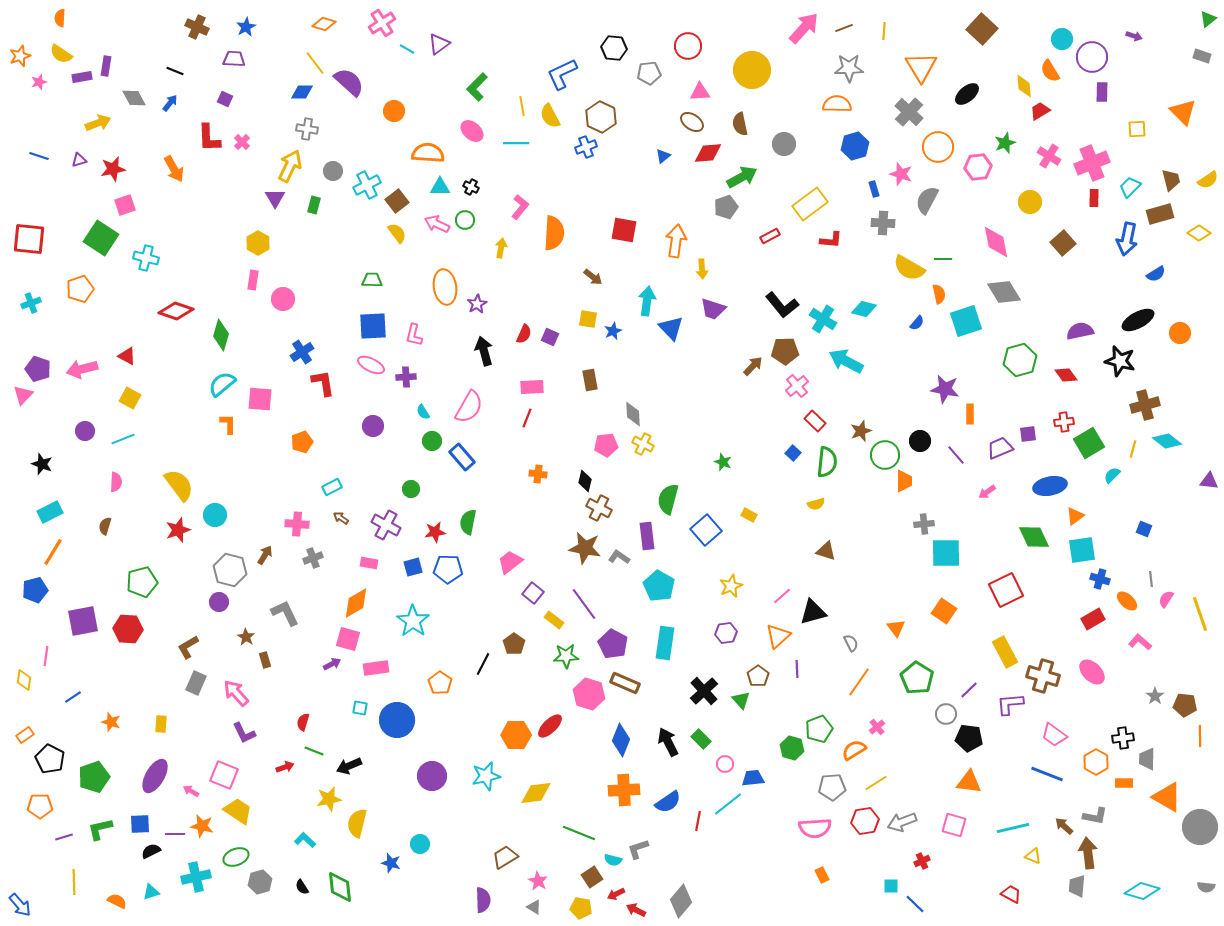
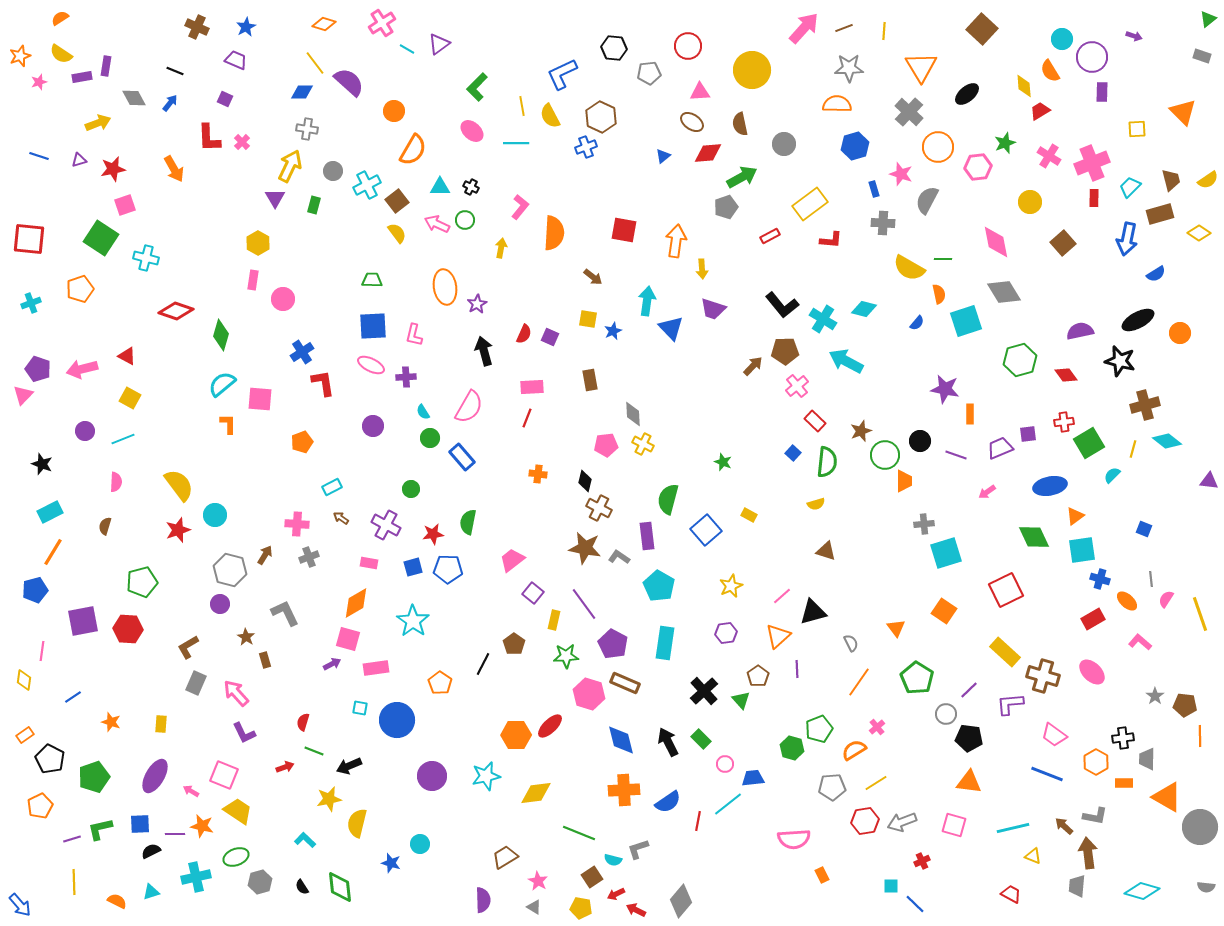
orange semicircle at (60, 18): rotated 54 degrees clockwise
purple trapezoid at (234, 59): moved 2 px right, 1 px down; rotated 20 degrees clockwise
orange semicircle at (428, 153): moved 15 px left, 3 px up; rotated 116 degrees clockwise
green circle at (432, 441): moved 2 px left, 3 px up
purple line at (956, 455): rotated 30 degrees counterclockwise
red star at (435, 532): moved 2 px left, 2 px down
cyan square at (946, 553): rotated 16 degrees counterclockwise
gray cross at (313, 558): moved 4 px left, 1 px up
pink trapezoid at (510, 562): moved 2 px right, 2 px up
purple circle at (219, 602): moved 1 px right, 2 px down
yellow rectangle at (554, 620): rotated 66 degrees clockwise
yellow rectangle at (1005, 652): rotated 20 degrees counterclockwise
pink line at (46, 656): moved 4 px left, 5 px up
blue diamond at (621, 740): rotated 36 degrees counterclockwise
orange pentagon at (40, 806): rotated 25 degrees counterclockwise
pink semicircle at (815, 828): moved 21 px left, 11 px down
purple line at (64, 837): moved 8 px right, 2 px down
